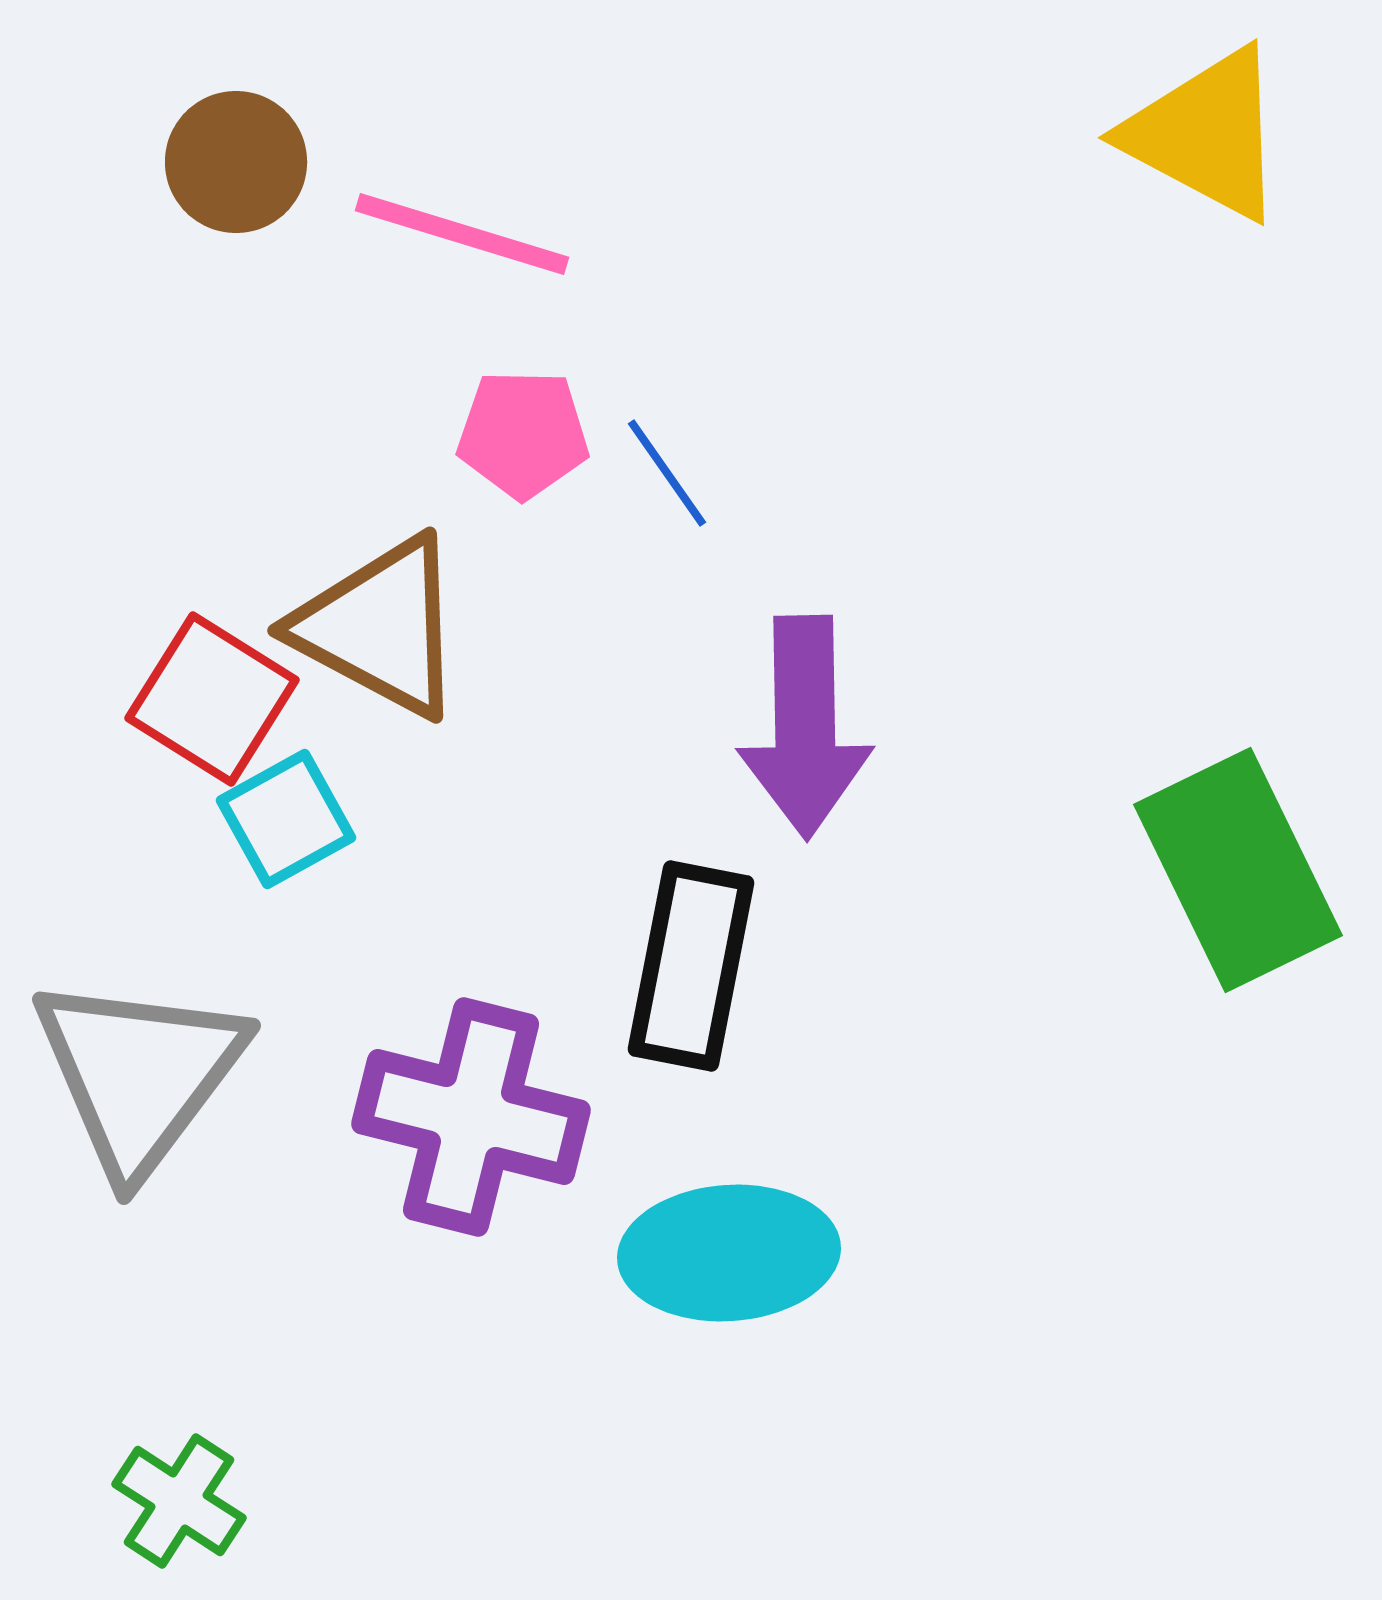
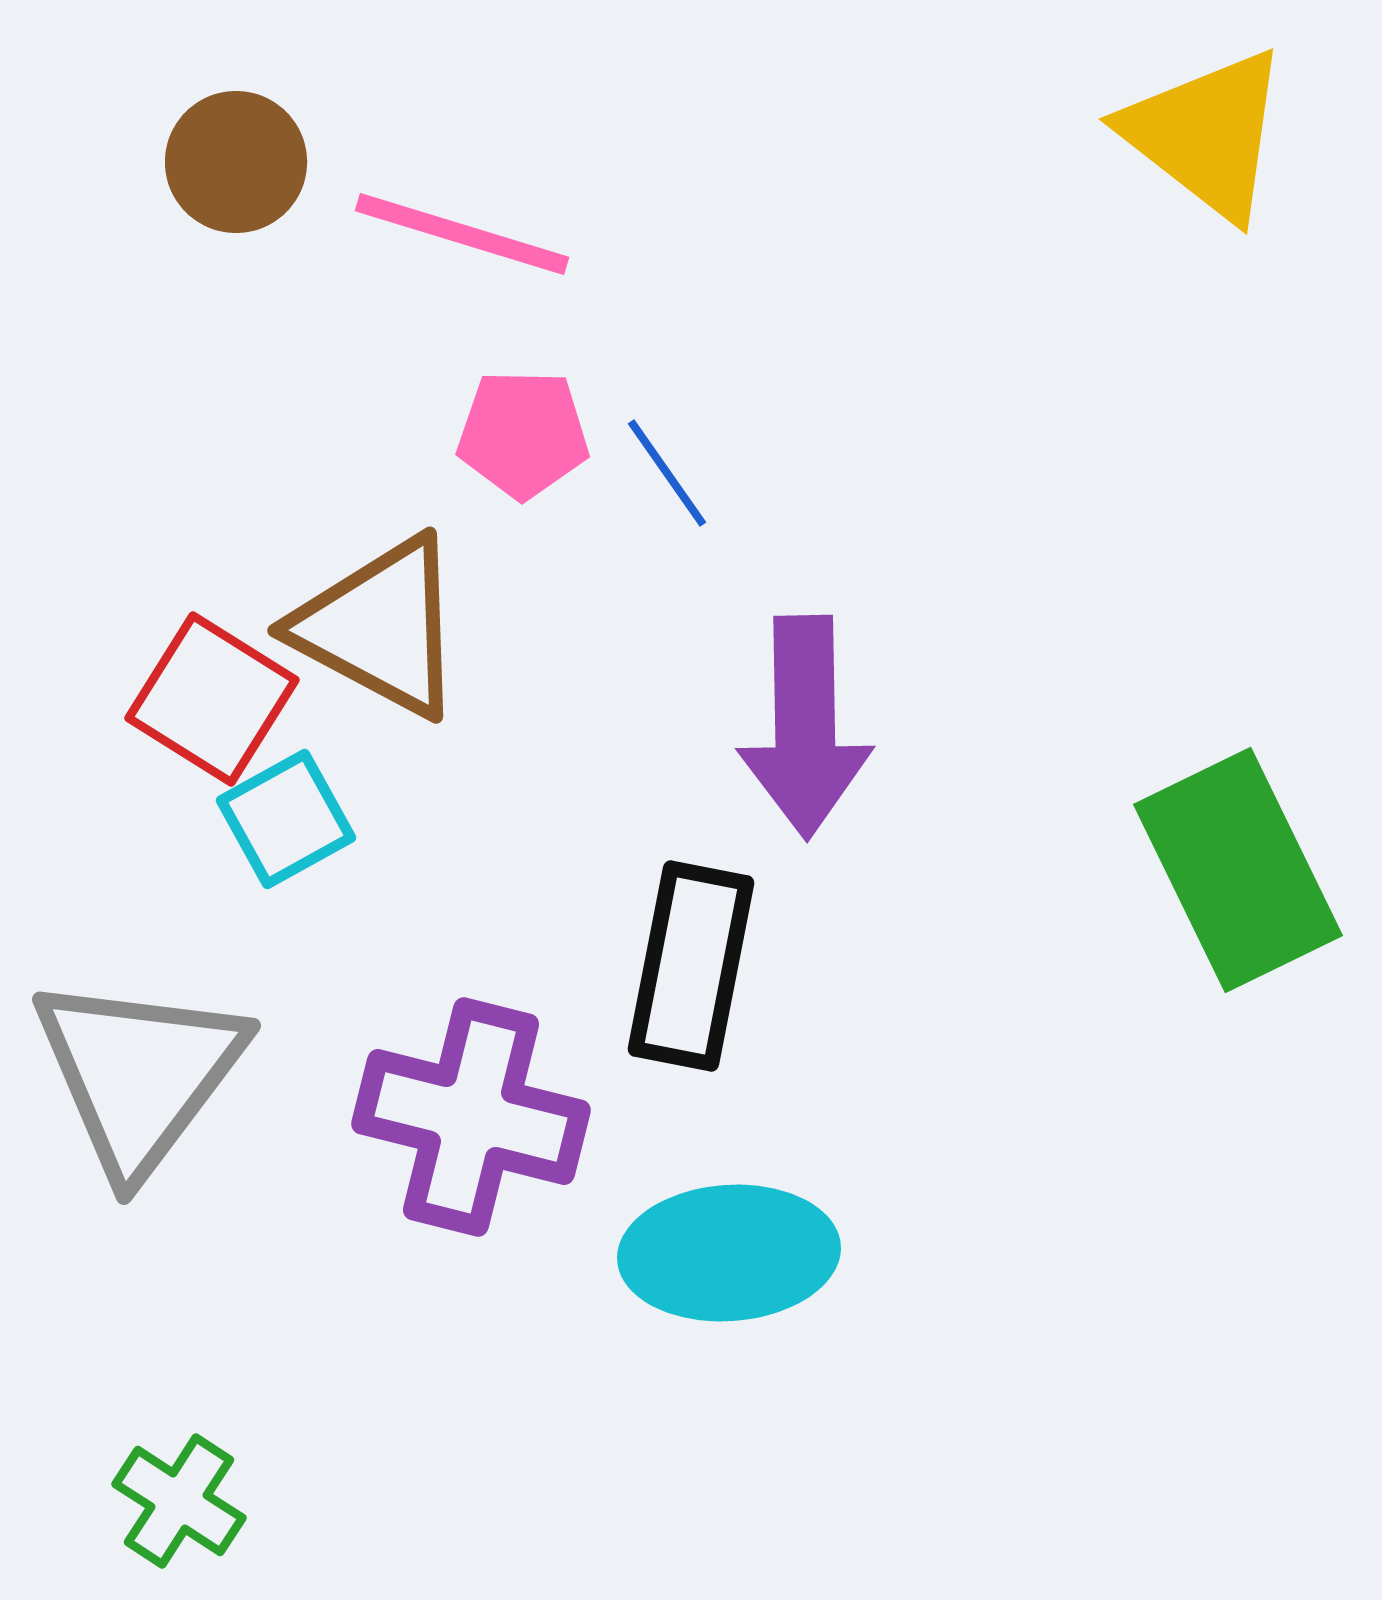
yellow triangle: rotated 10 degrees clockwise
